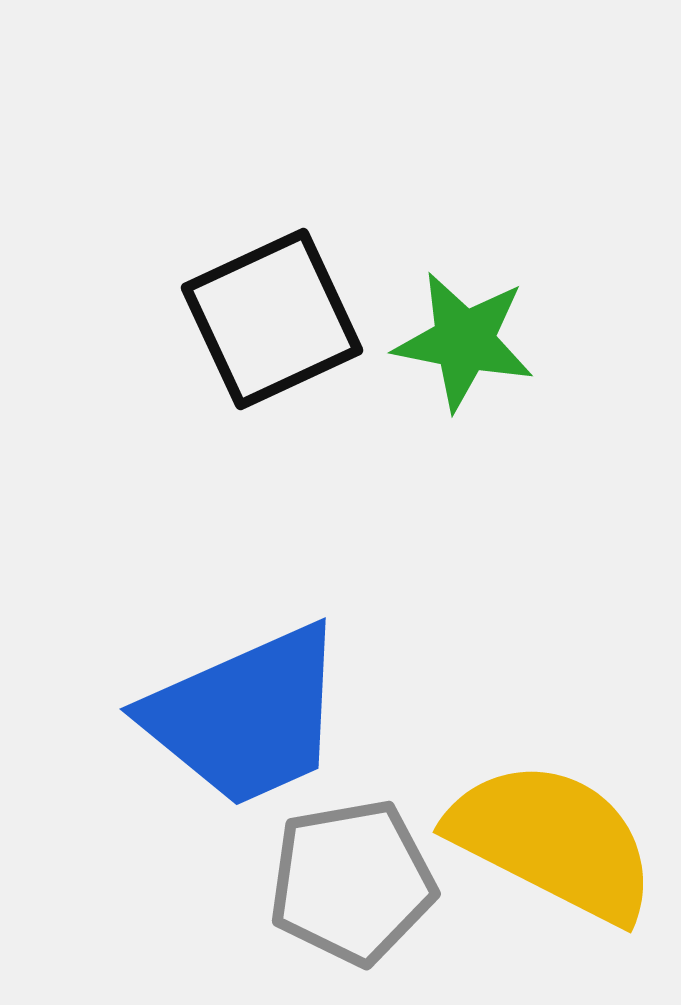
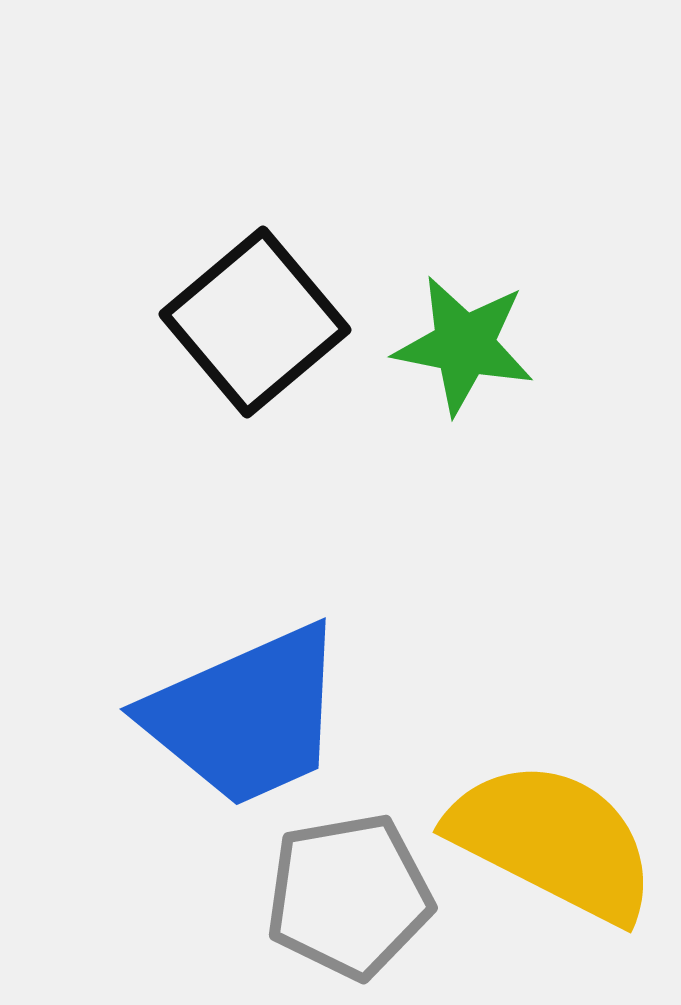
black square: moved 17 px left, 3 px down; rotated 15 degrees counterclockwise
green star: moved 4 px down
gray pentagon: moved 3 px left, 14 px down
